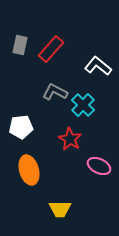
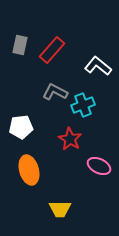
red rectangle: moved 1 px right, 1 px down
cyan cross: rotated 25 degrees clockwise
